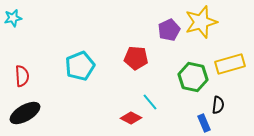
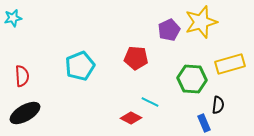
green hexagon: moved 1 px left, 2 px down; rotated 8 degrees counterclockwise
cyan line: rotated 24 degrees counterclockwise
